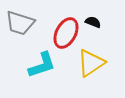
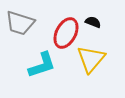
yellow triangle: moved 4 px up; rotated 16 degrees counterclockwise
